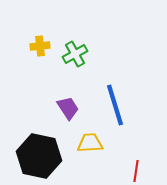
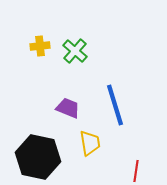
green cross: moved 3 px up; rotated 20 degrees counterclockwise
purple trapezoid: rotated 35 degrees counterclockwise
yellow trapezoid: rotated 84 degrees clockwise
black hexagon: moved 1 px left, 1 px down
